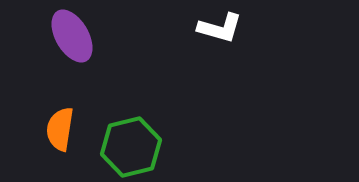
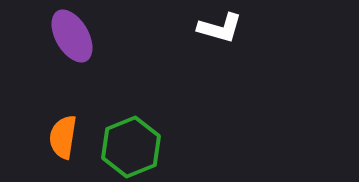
orange semicircle: moved 3 px right, 8 px down
green hexagon: rotated 8 degrees counterclockwise
